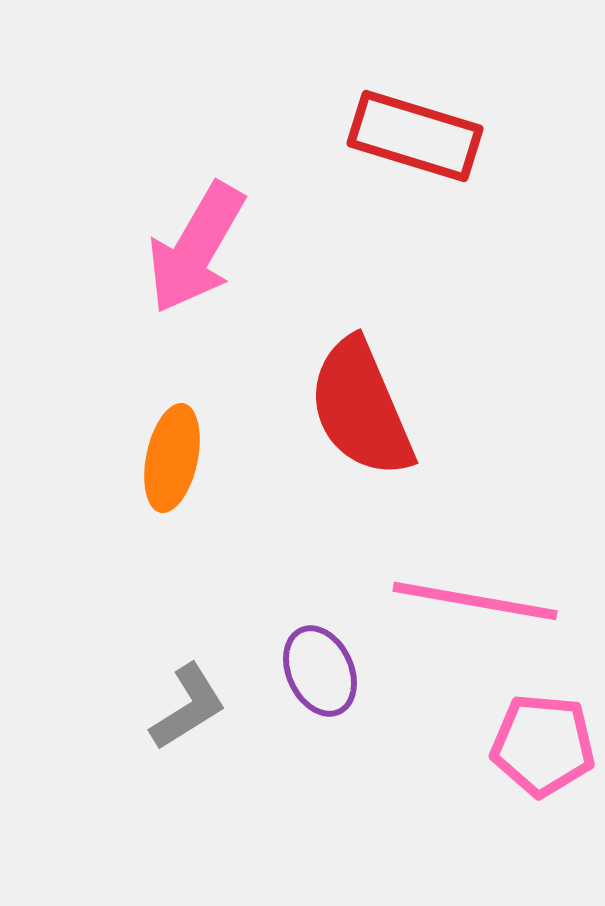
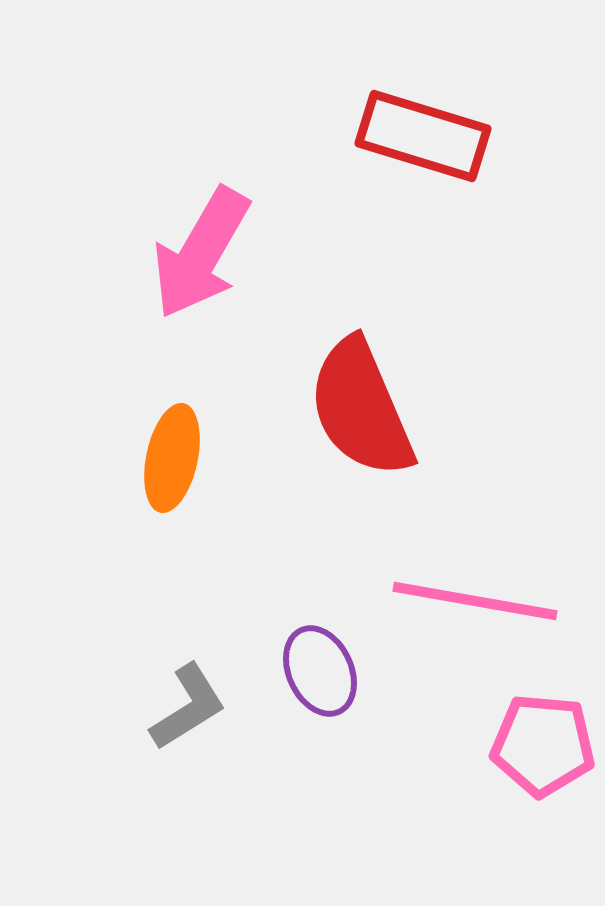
red rectangle: moved 8 px right
pink arrow: moved 5 px right, 5 px down
